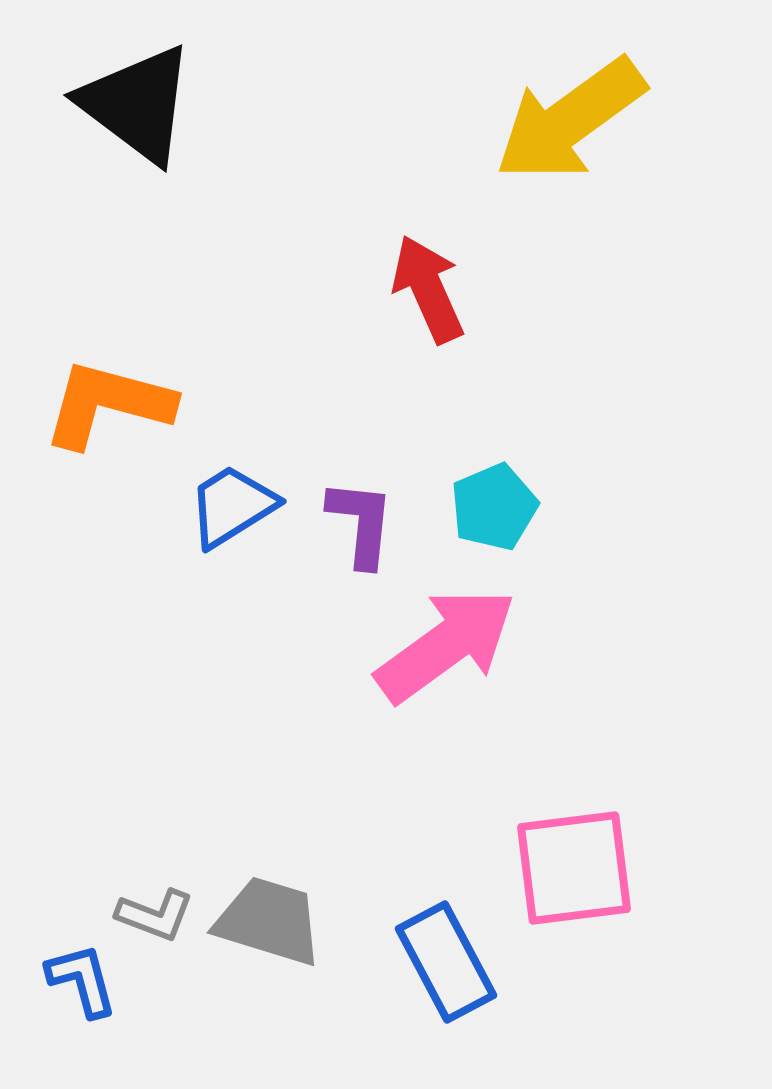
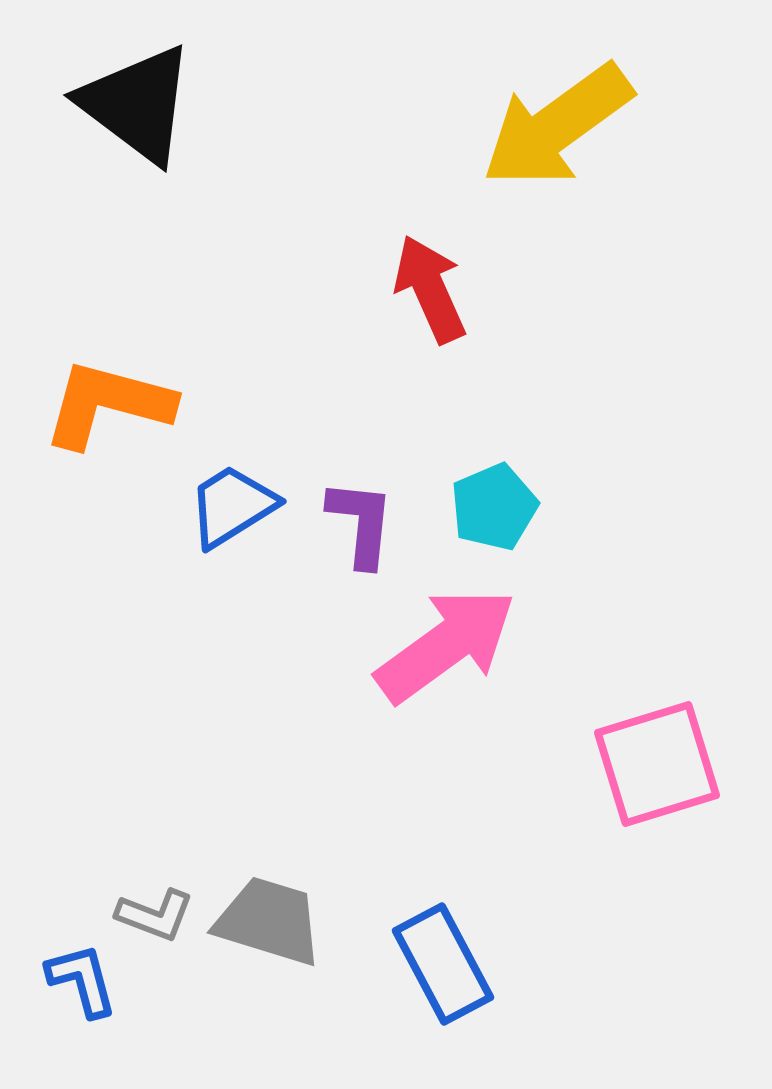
yellow arrow: moved 13 px left, 6 px down
red arrow: moved 2 px right
pink square: moved 83 px right, 104 px up; rotated 10 degrees counterclockwise
blue rectangle: moved 3 px left, 2 px down
